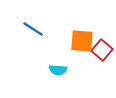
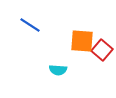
blue line: moved 3 px left, 4 px up
